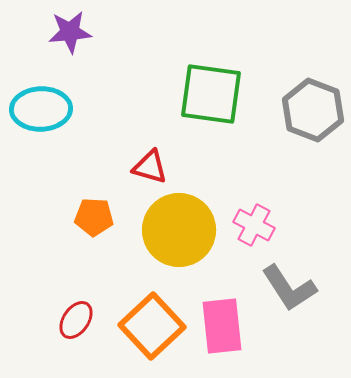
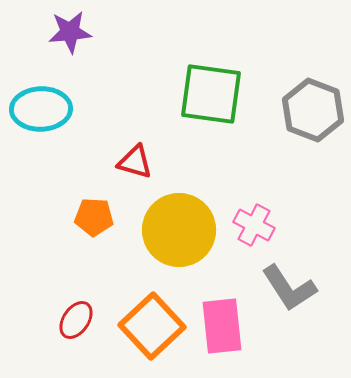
red triangle: moved 15 px left, 5 px up
